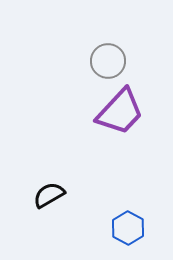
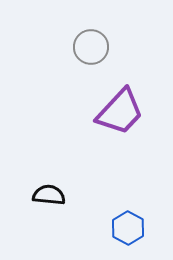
gray circle: moved 17 px left, 14 px up
black semicircle: rotated 36 degrees clockwise
